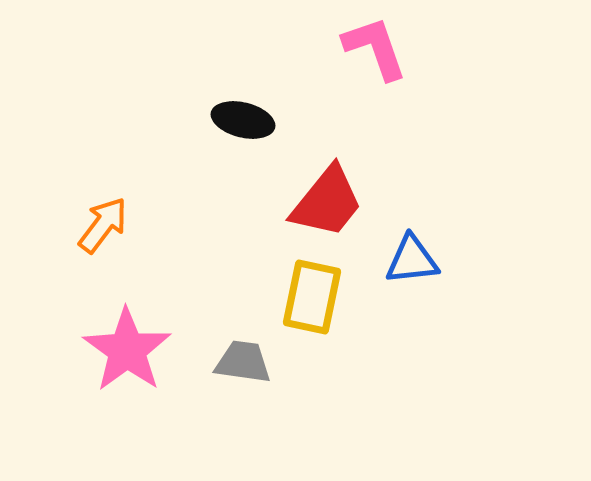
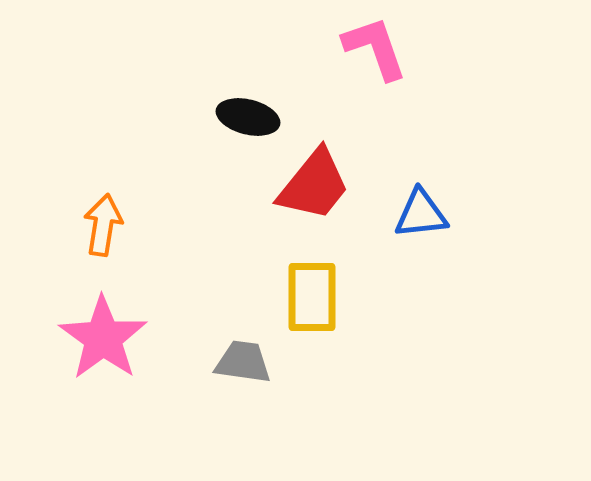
black ellipse: moved 5 px right, 3 px up
red trapezoid: moved 13 px left, 17 px up
orange arrow: rotated 28 degrees counterclockwise
blue triangle: moved 9 px right, 46 px up
yellow rectangle: rotated 12 degrees counterclockwise
pink star: moved 24 px left, 12 px up
